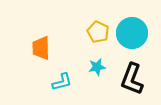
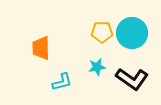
yellow pentagon: moved 4 px right; rotated 25 degrees counterclockwise
black L-shape: rotated 76 degrees counterclockwise
